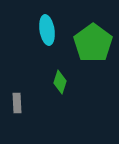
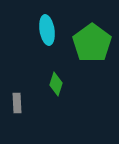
green pentagon: moved 1 px left
green diamond: moved 4 px left, 2 px down
